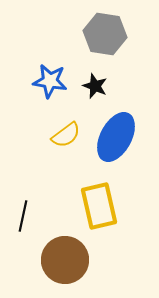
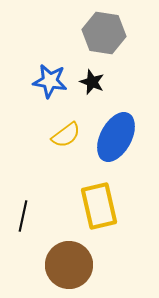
gray hexagon: moved 1 px left, 1 px up
black star: moved 3 px left, 4 px up
brown circle: moved 4 px right, 5 px down
